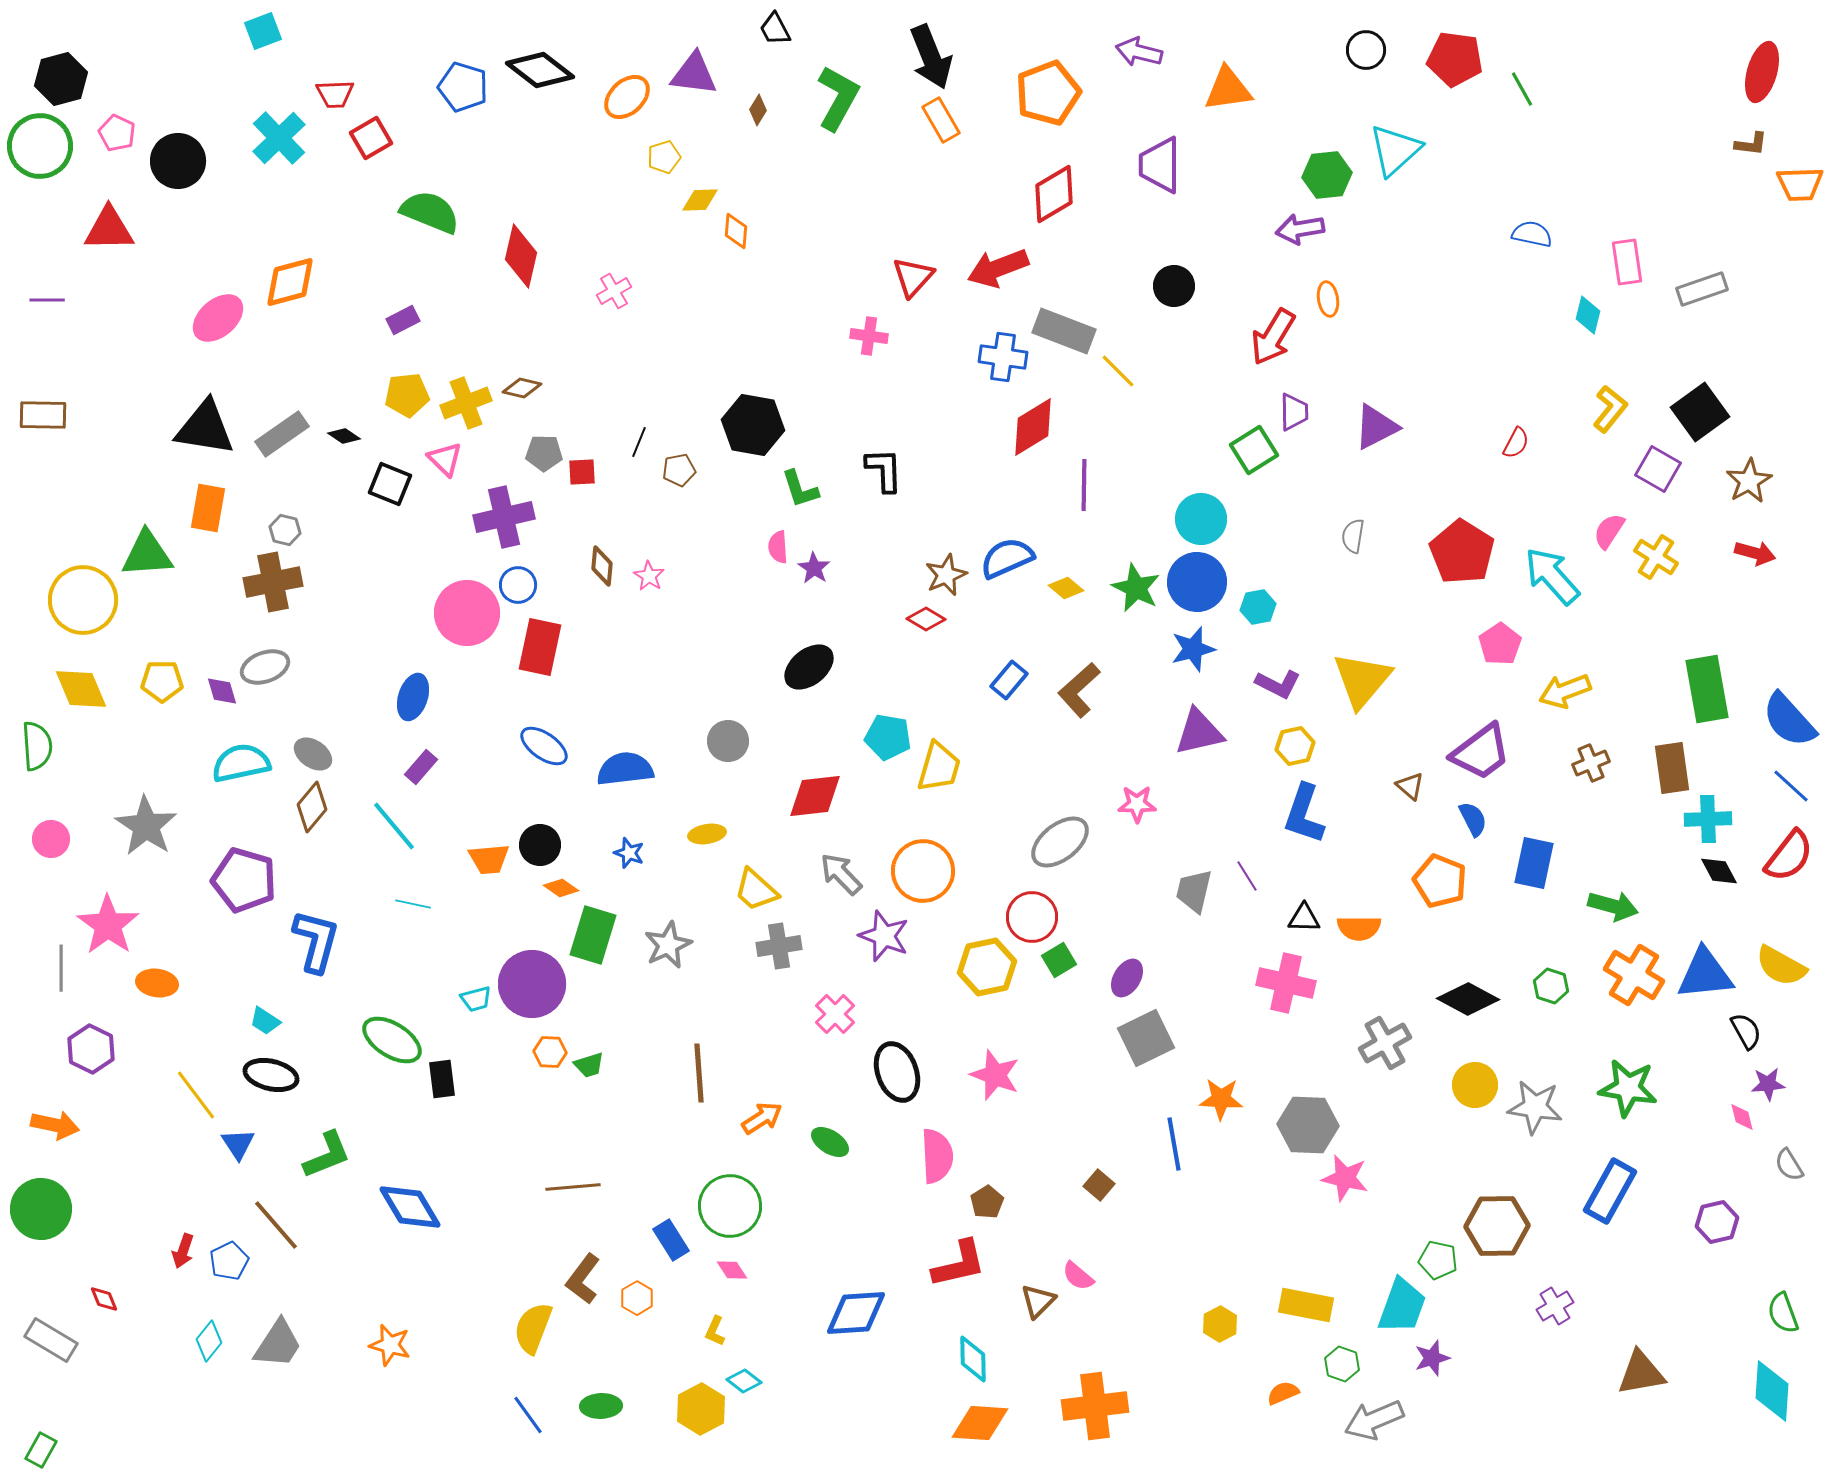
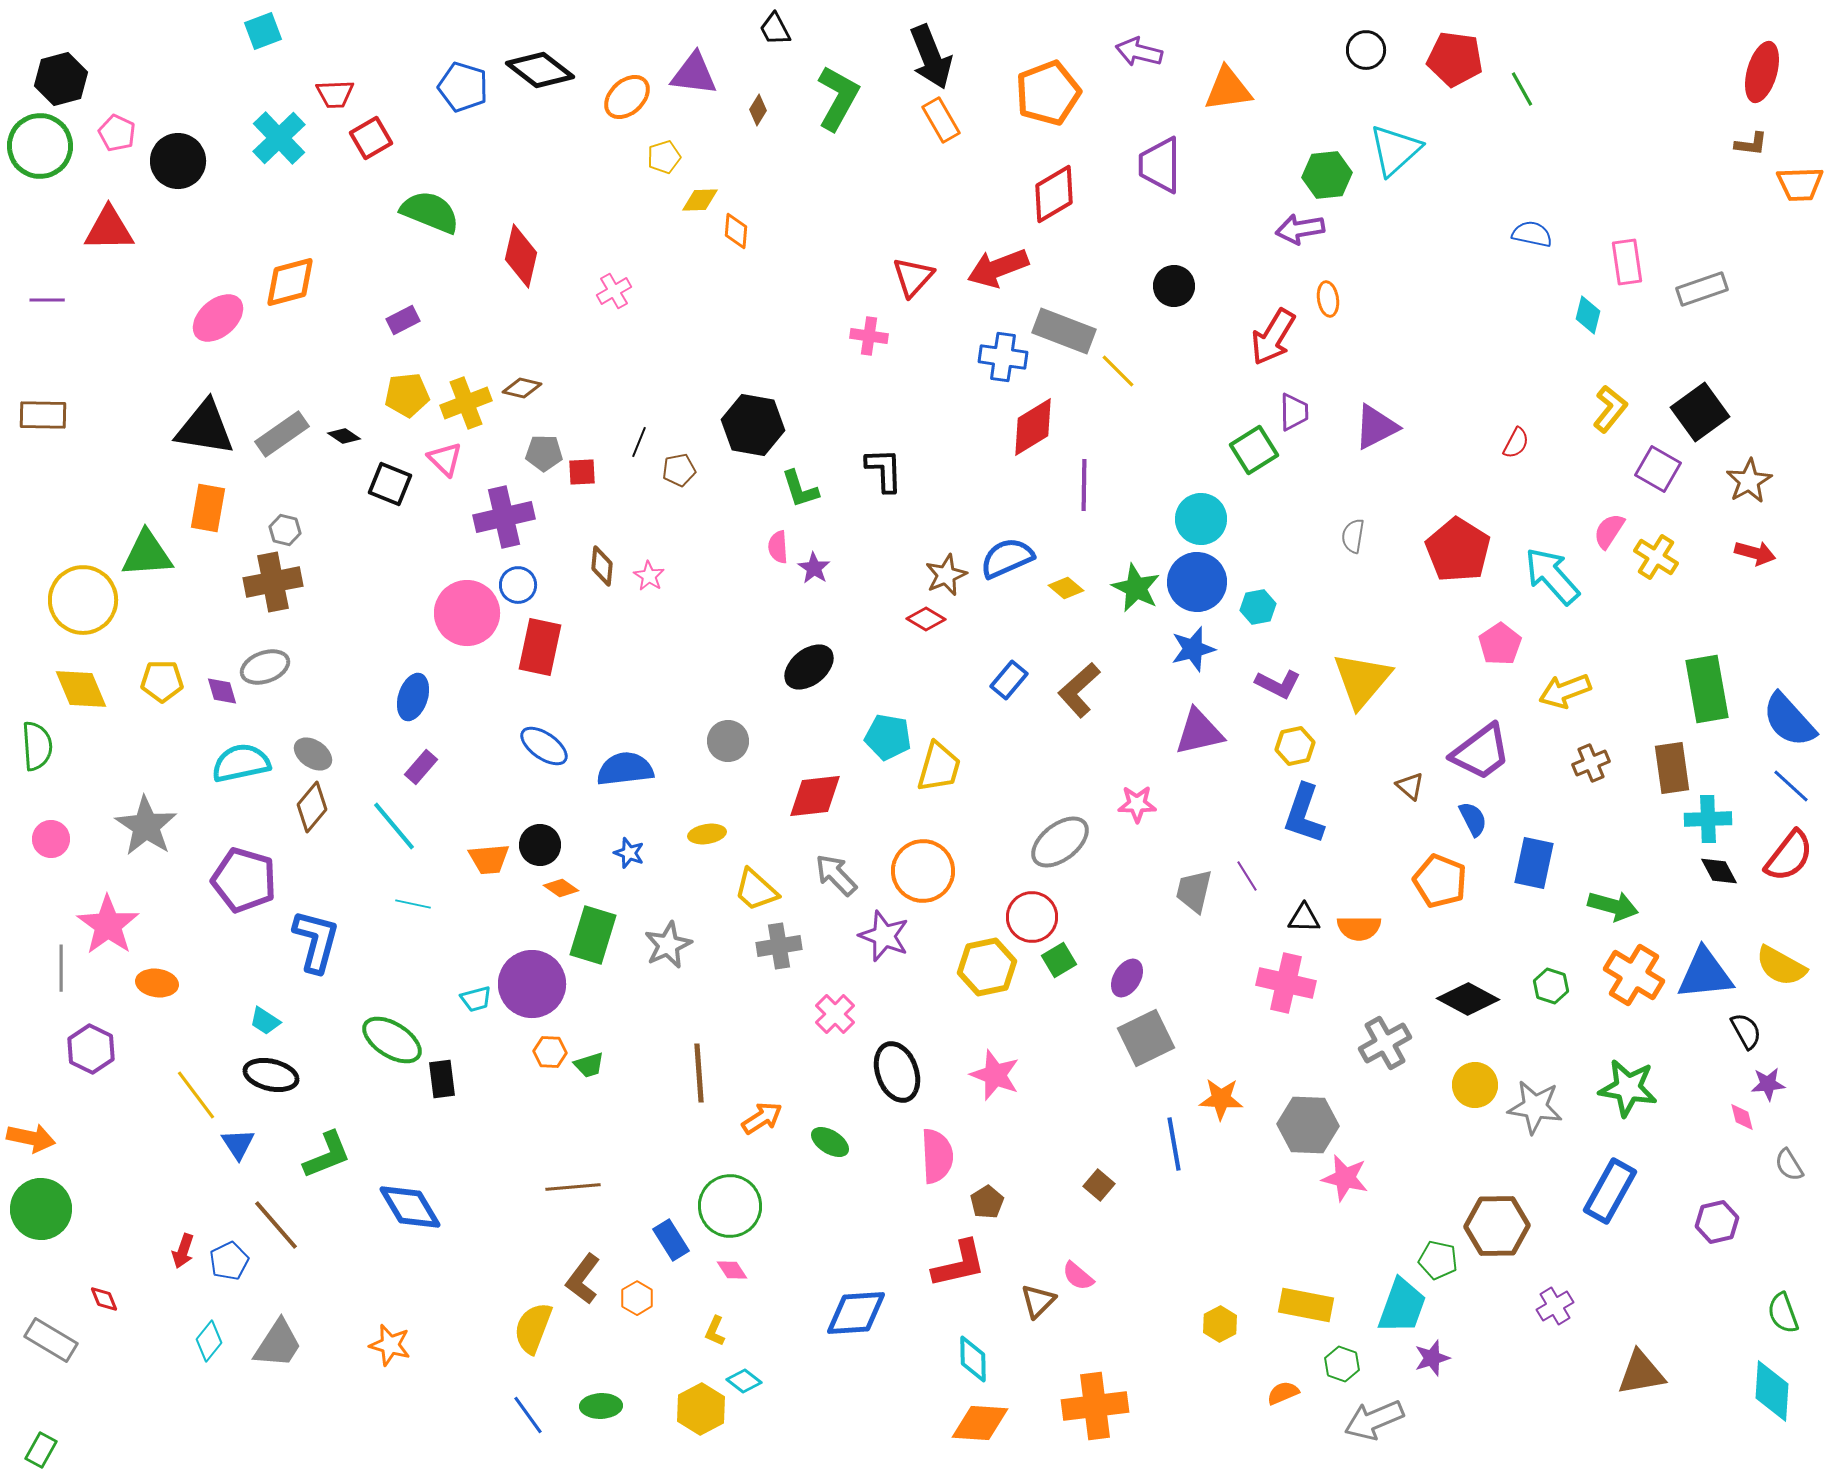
red pentagon at (1462, 552): moved 4 px left, 2 px up
gray arrow at (841, 874): moved 5 px left, 1 px down
orange arrow at (55, 1125): moved 24 px left, 13 px down
